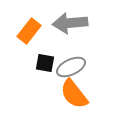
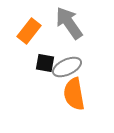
gray arrow: moved 1 px left; rotated 60 degrees clockwise
gray ellipse: moved 4 px left
orange semicircle: rotated 28 degrees clockwise
